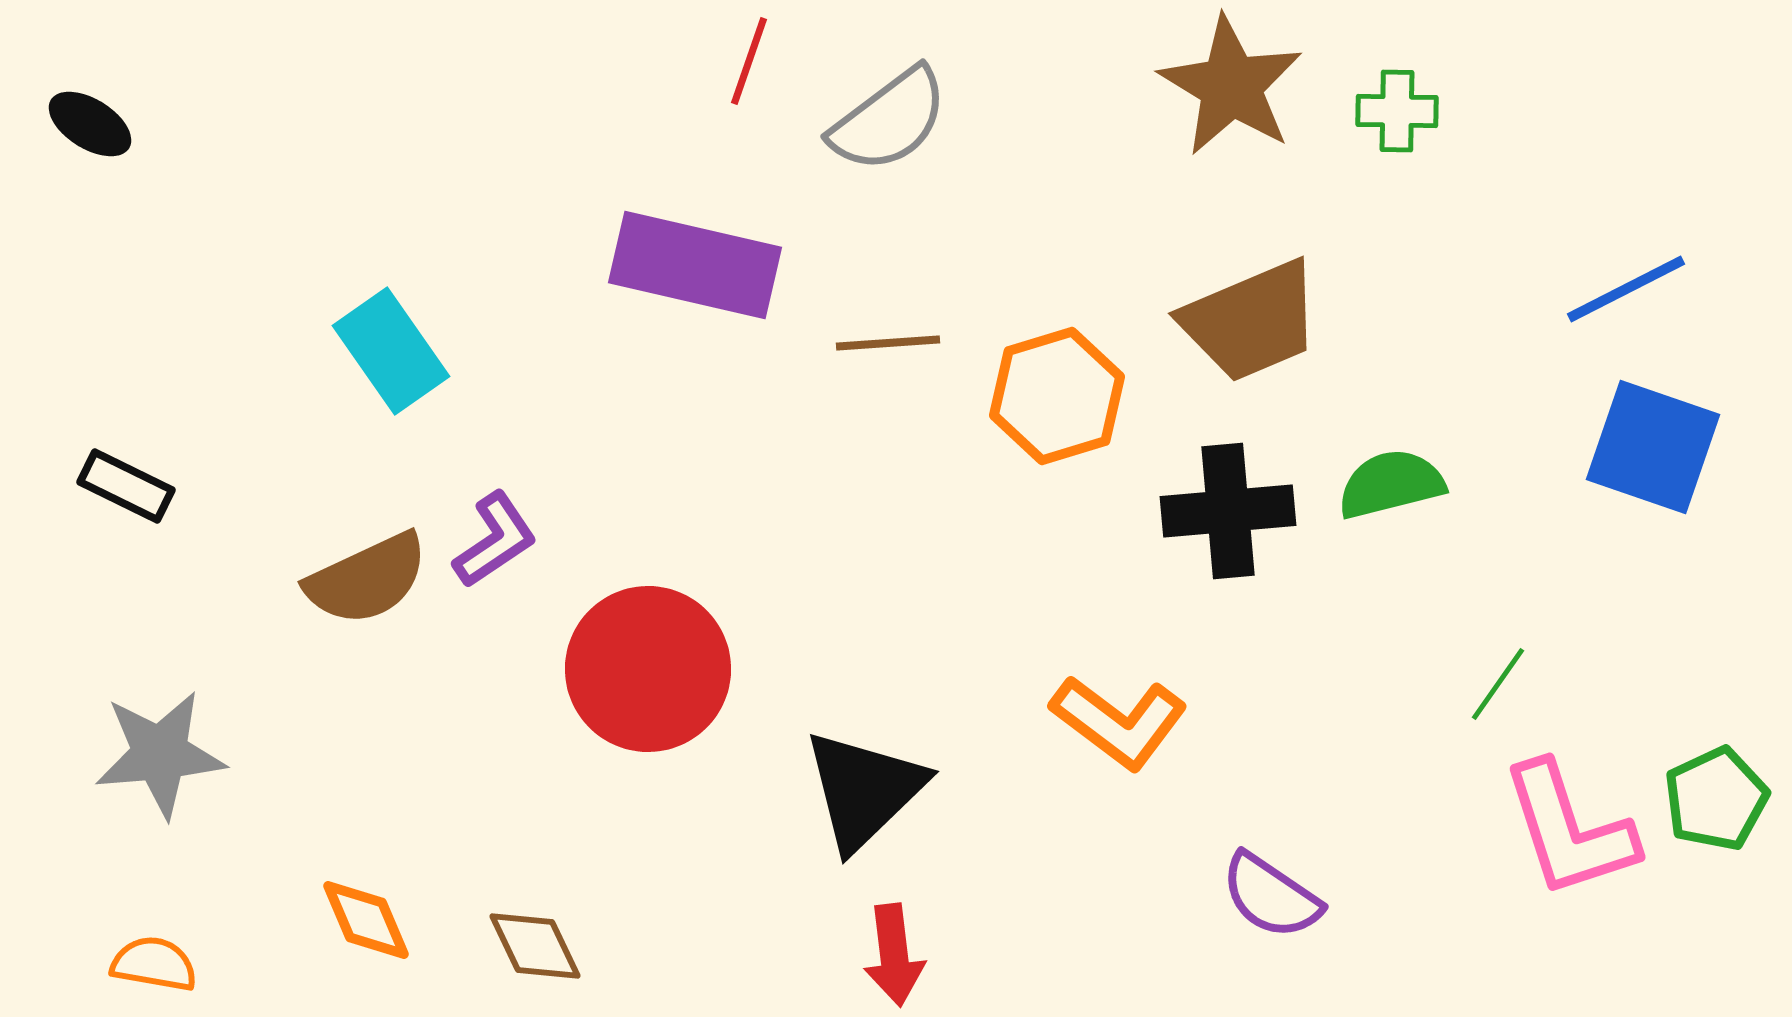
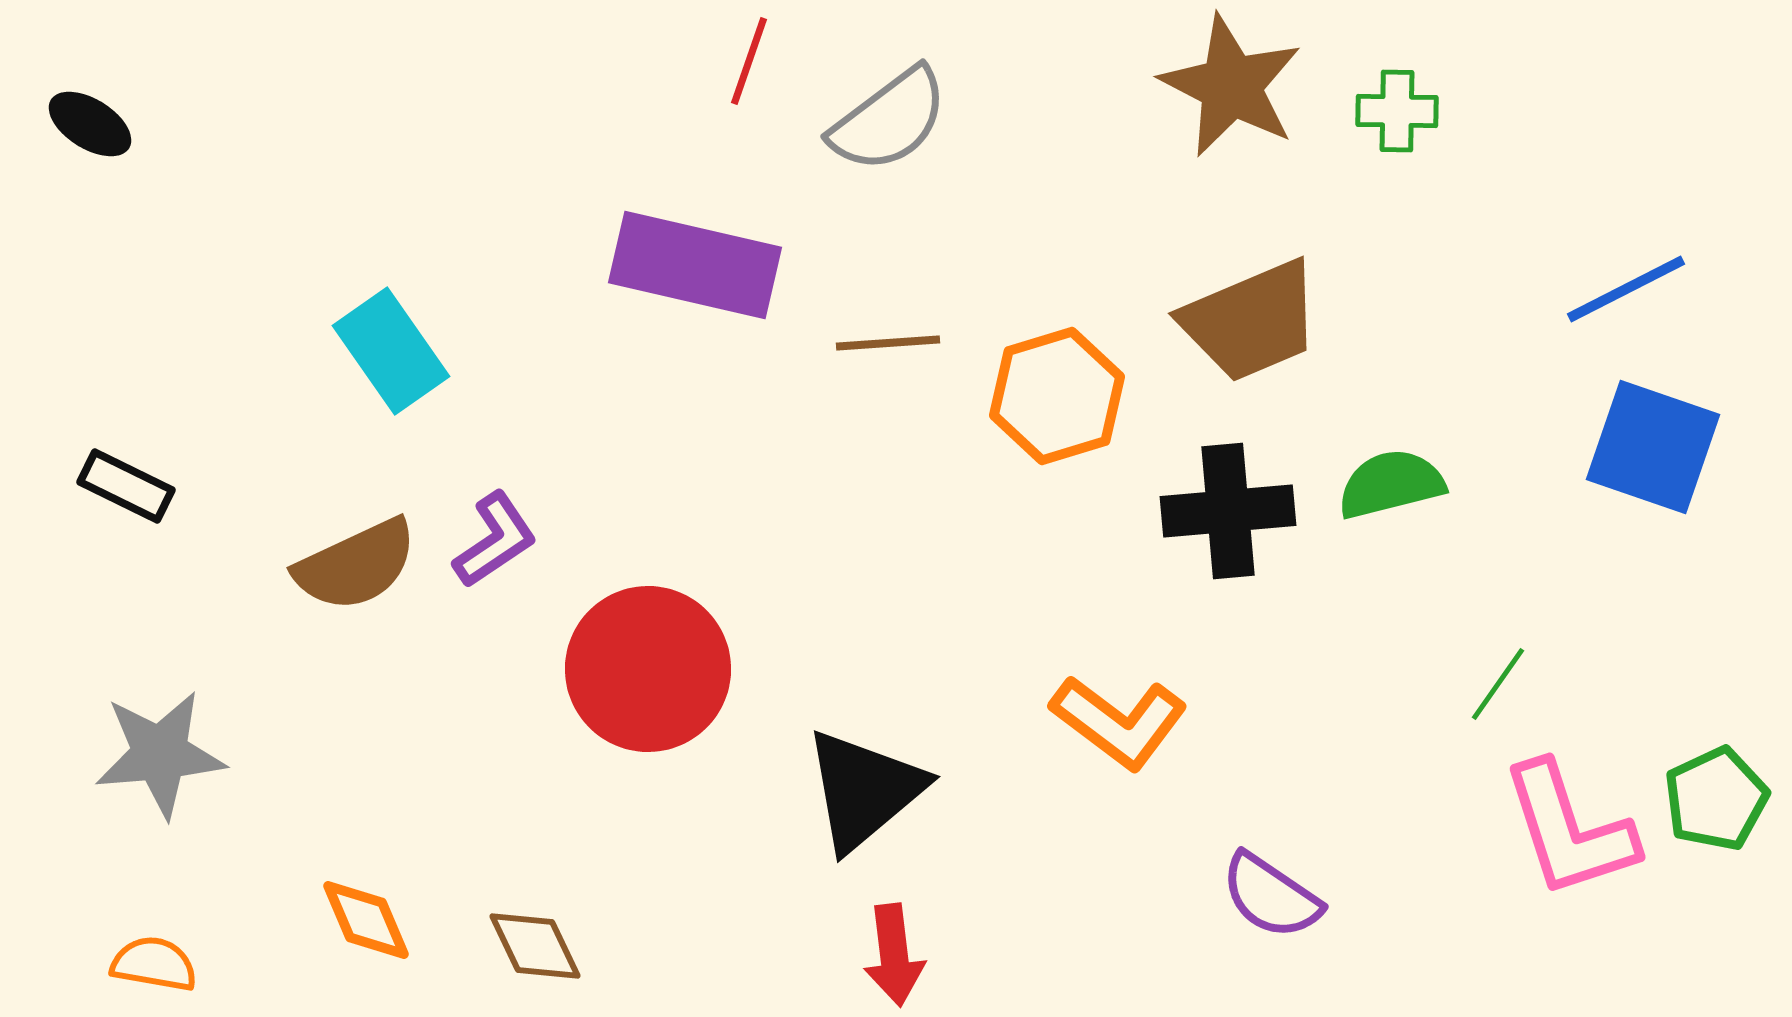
brown star: rotated 4 degrees counterclockwise
brown semicircle: moved 11 px left, 14 px up
black triangle: rotated 4 degrees clockwise
